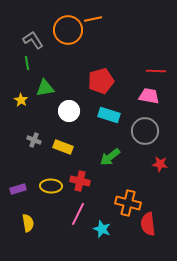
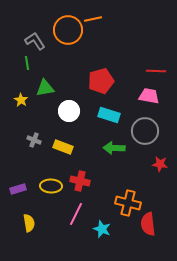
gray L-shape: moved 2 px right, 1 px down
green arrow: moved 4 px right, 9 px up; rotated 40 degrees clockwise
pink line: moved 2 px left
yellow semicircle: moved 1 px right
